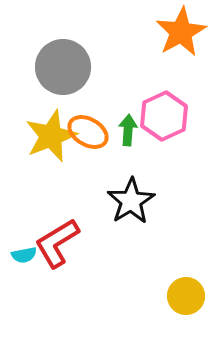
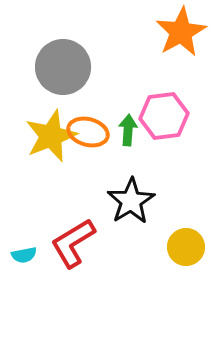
pink hexagon: rotated 18 degrees clockwise
orange ellipse: rotated 15 degrees counterclockwise
red L-shape: moved 16 px right
yellow circle: moved 49 px up
